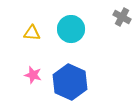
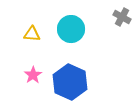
yellow triangle: moved 1 px down
pink star: rotated 24 degrees clockwise
